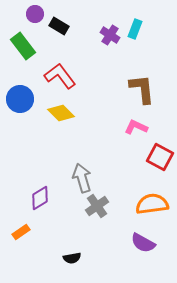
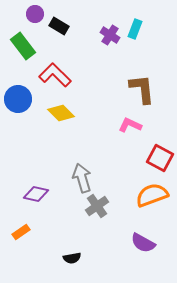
red L-shape: moved 5 px left, 1 px up; rotated 8 degrees counterclockwise
blue circle: moved 2 px left
pink L-shape: moved 6 px left, 2 px up
red square: moved 1 px down
purple diamond: moved 4 px left, 4 px up; rotated 45 degrees clockwise
orange semicircle: moved 9 px up; rotated 12 degrees counterclockwise
